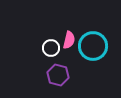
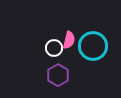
white circle: moved 3 px right
purple hexagon: rotated 15 degrees clockwise
